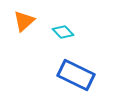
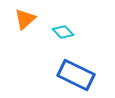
orange triangle: moved 1 px right, 2 px up
